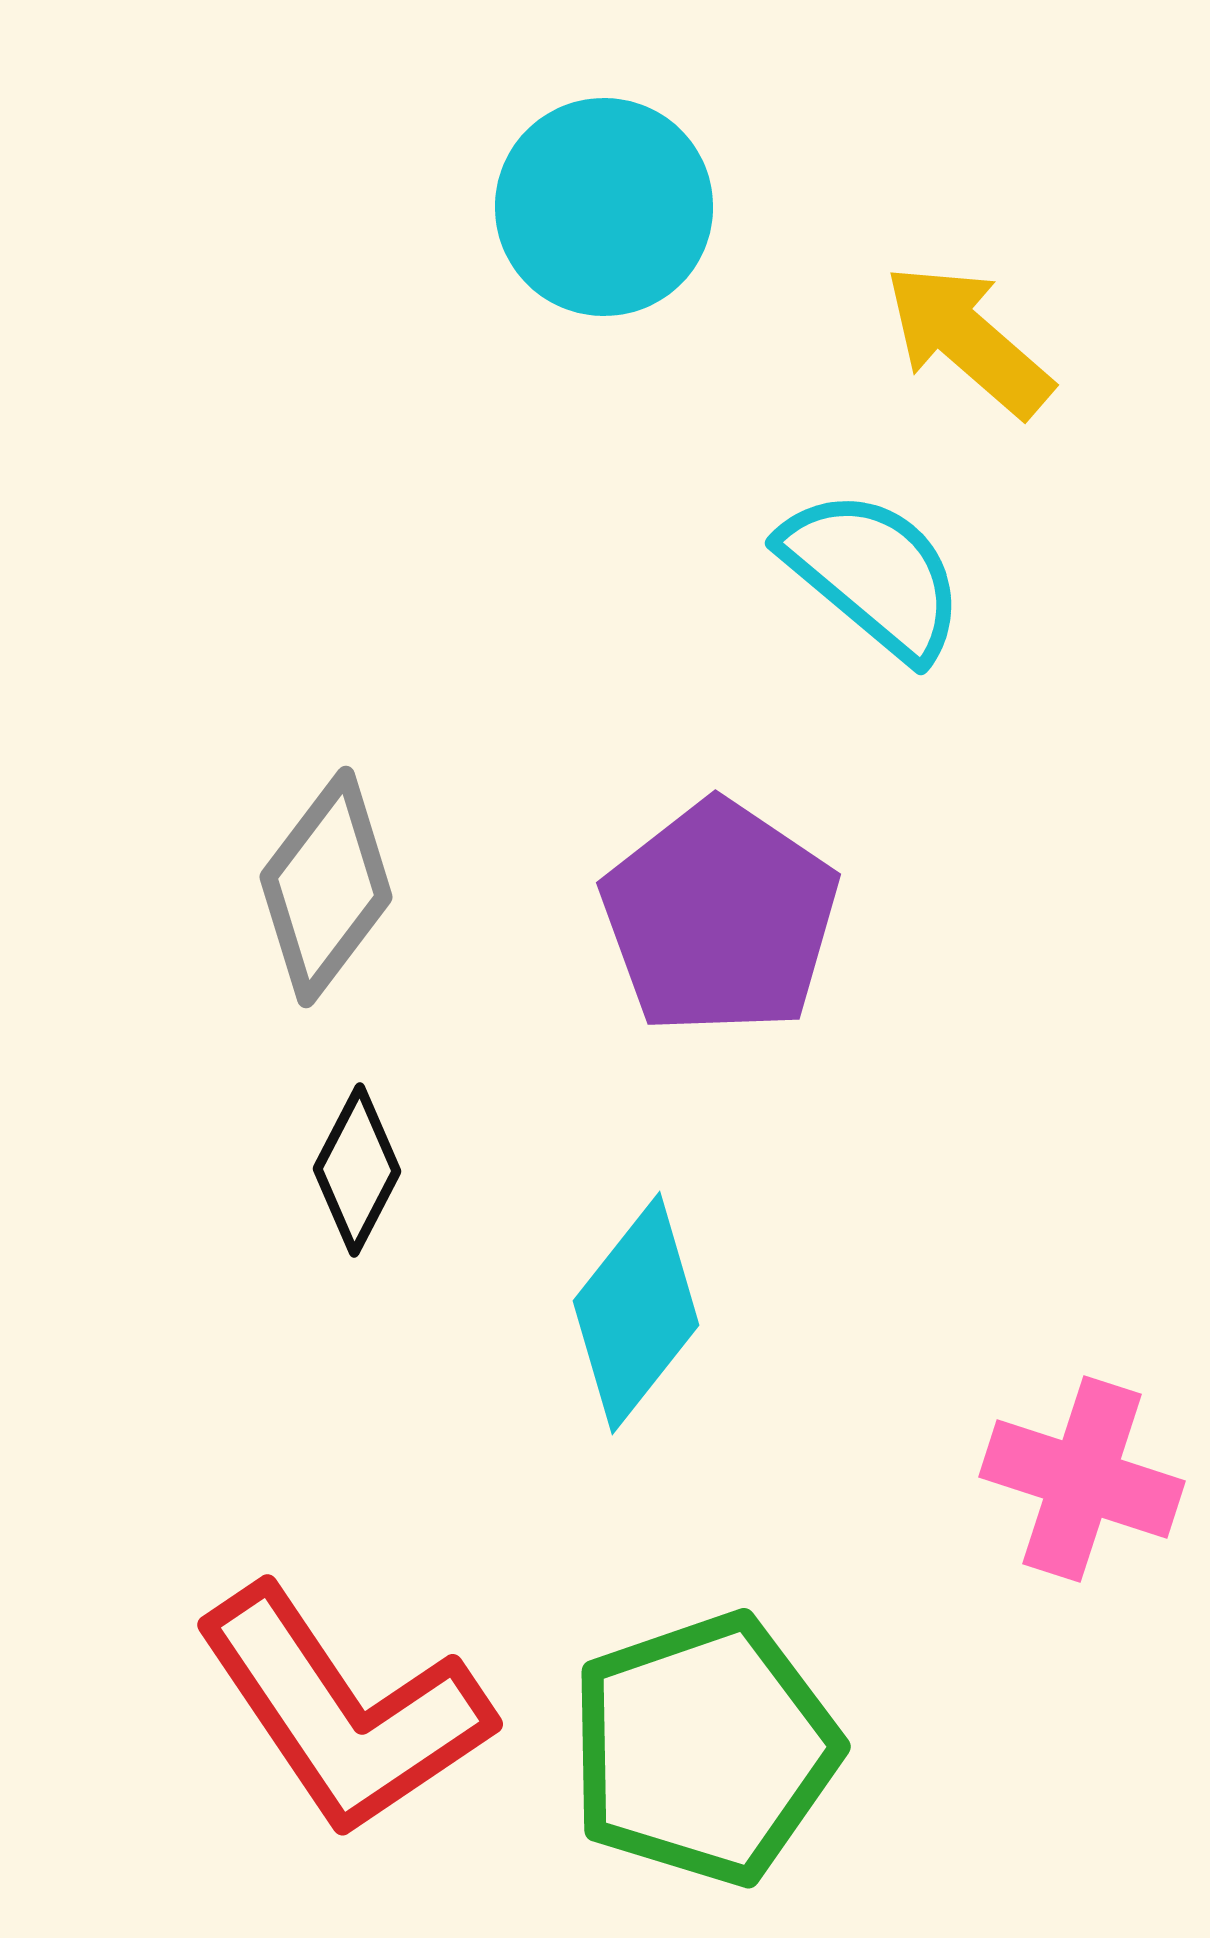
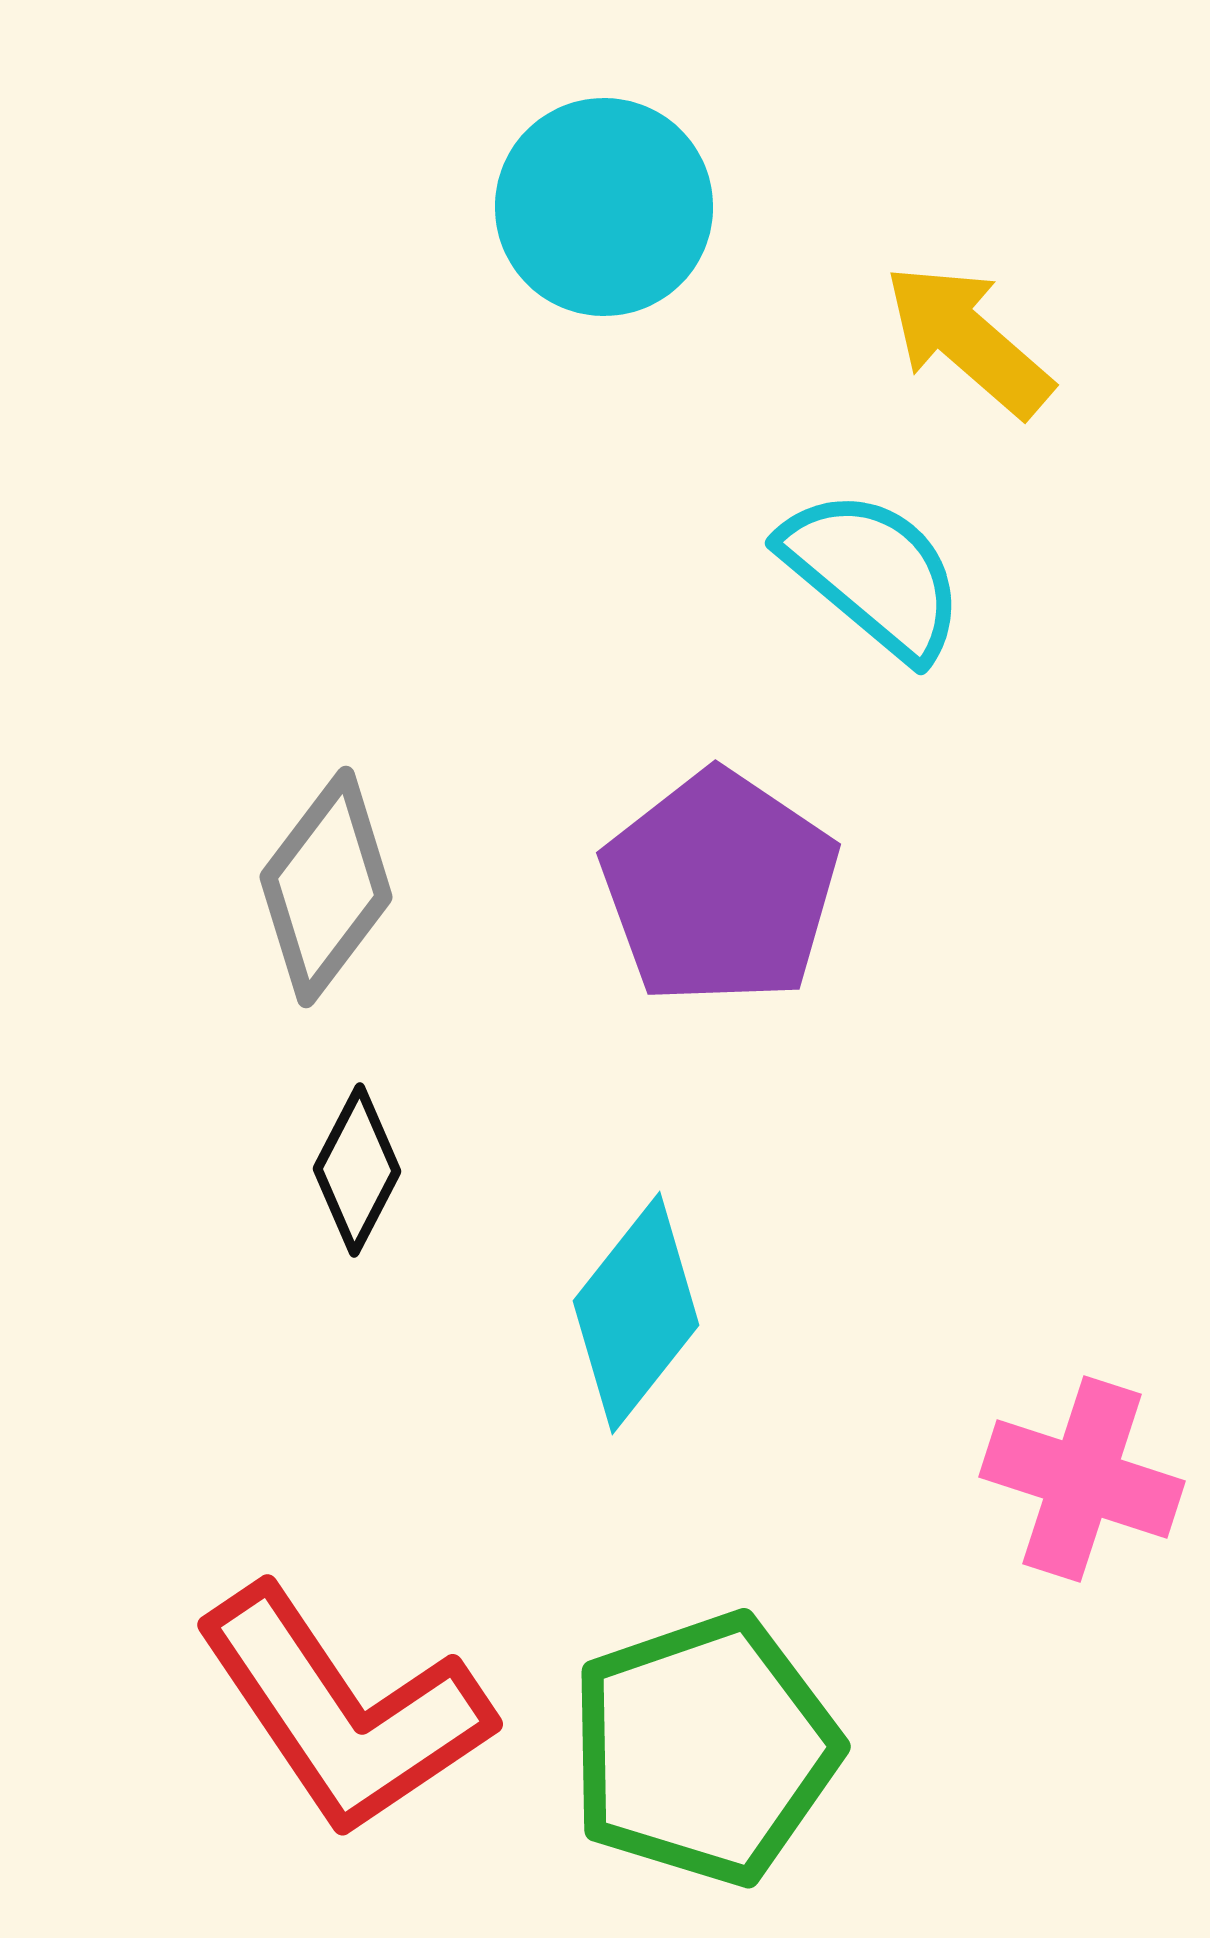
purple pentagon: moved 30 px up
